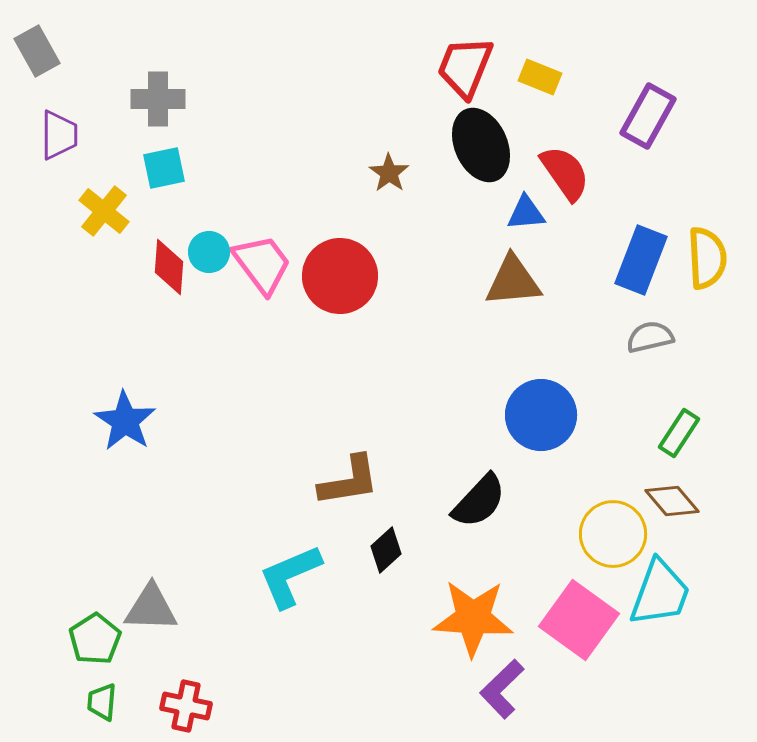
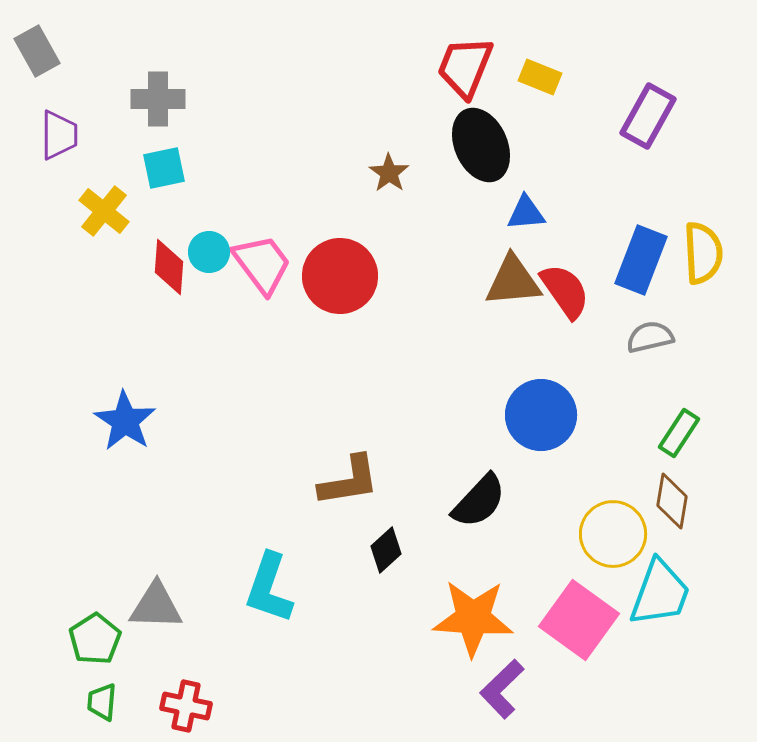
red semicircle: moved 118 px down
yellow semicircle: moved 4 px left, 5 px up
brown diamond: rotated 50 degrees clockwise
cyan L-shape: moved 21 px left, 12 px down; rotated 48 degrees counterclockwise
gray triangle: moved 5 px right, 2 px up
